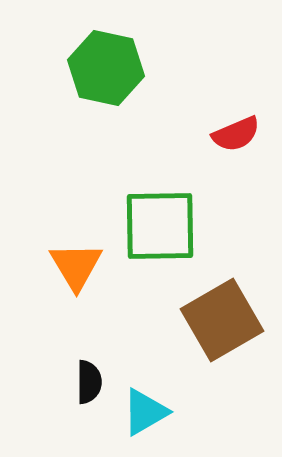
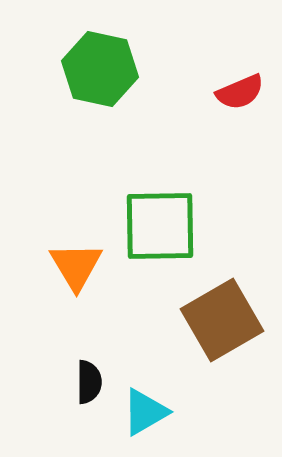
green hexagon: moved 6 px left, 1 px down
red semicircle: moved 4 px right, 42 px up
